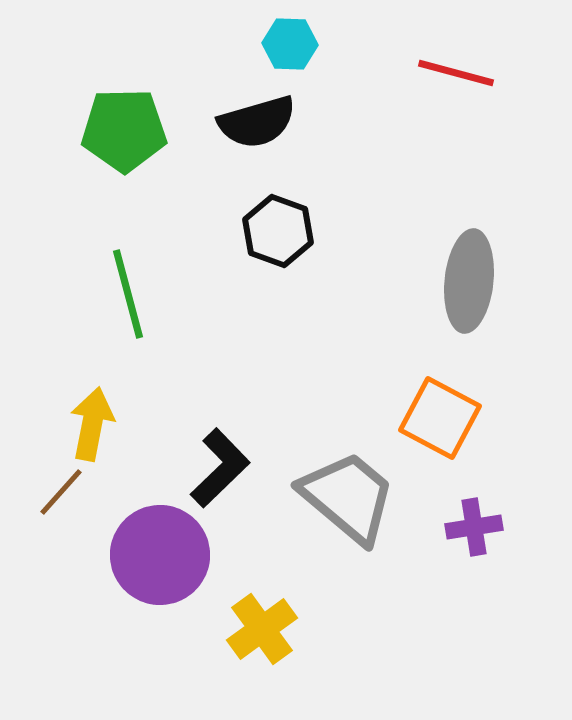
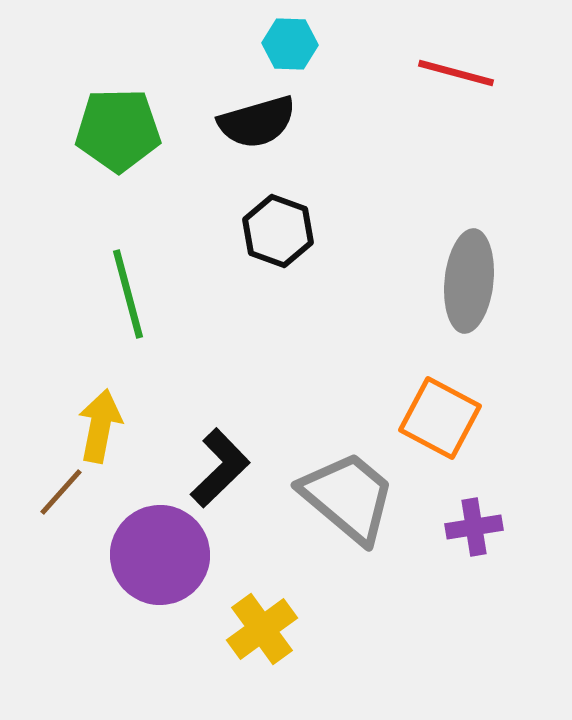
green pentagon: moved 6 px left
yellow arrow: moved 8 px right, 2 px down
